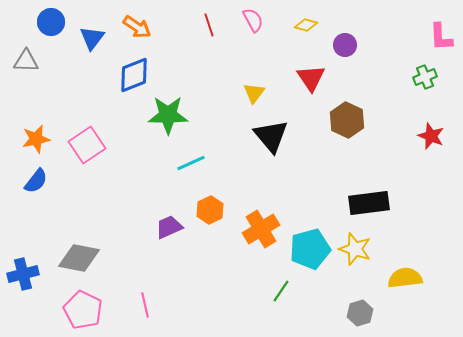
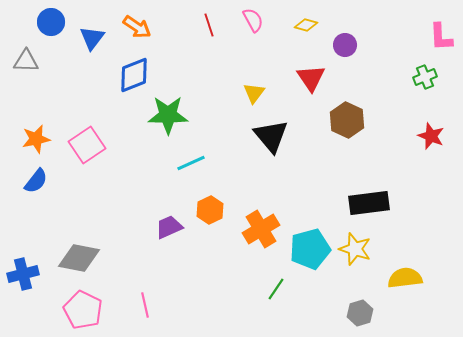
green line: moved 5 px left, 2 px up
